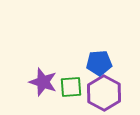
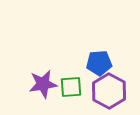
purple star: moved 2 px down; rotated 28 degrees counterclockwise
purple hexagon: moved 5 px right, 2 px up
